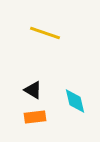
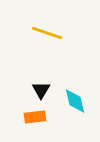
yellow line: moved 2 px right
black triangle: moved 8 px right; rotated 30 degrees clockwise
